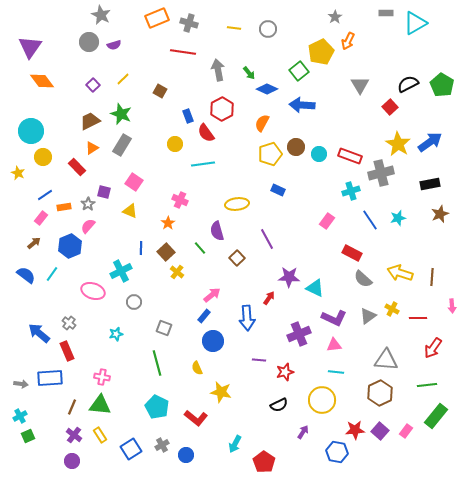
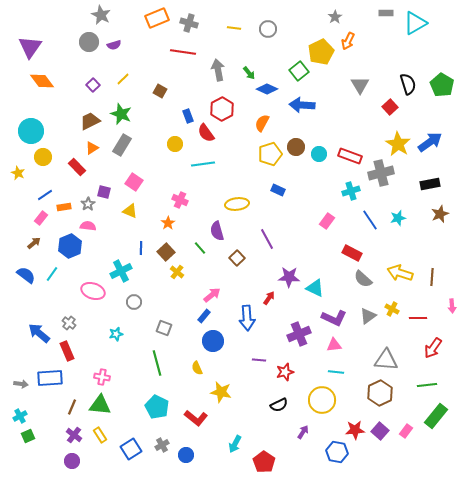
black semicircle at (408, 84): rotated 100 degrees clockwise
pink semicircle at (88, 226): rotated 56 degrees clockwise
